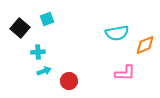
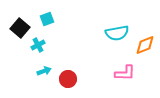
cyan cross: moved 7 px up; rotated 24 degrees counterclockwise
red circle: moved 1 px left, 2 px up
